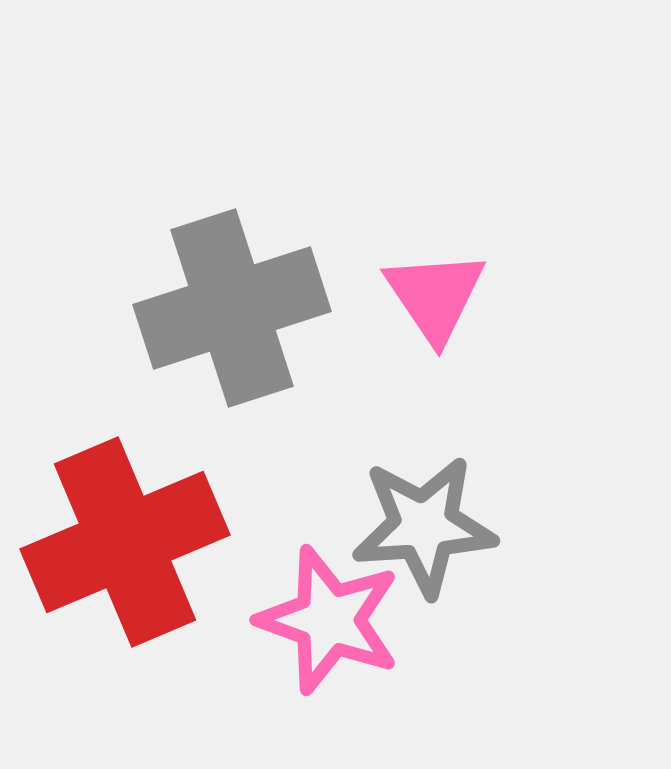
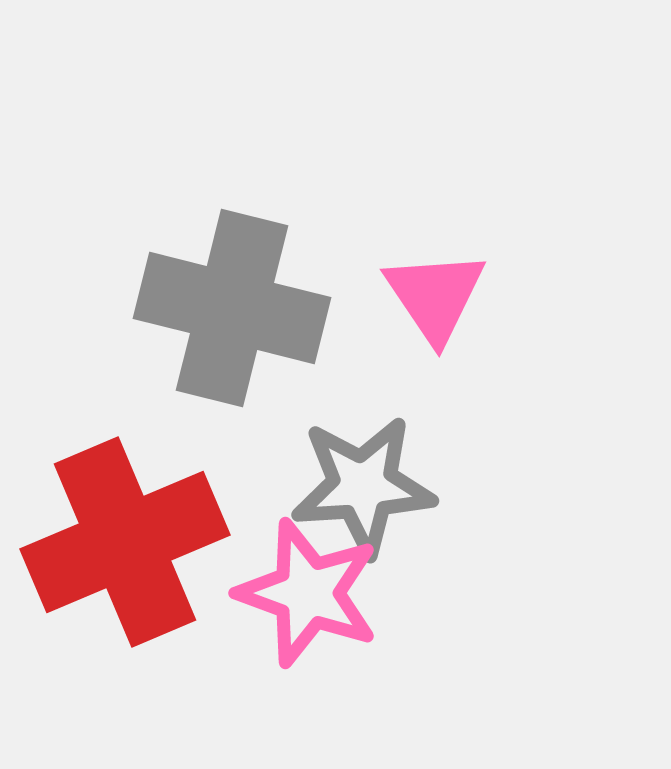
gray cross: rotated 32 degrees clockwise
gray star: moved 61 px left, 40 px up
pink star: moved 21 px left, 27 px up
